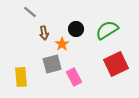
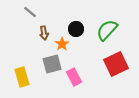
green semicircle: rotated 15 degrees counterclockwise
yellow rectangle: moved 1 px right; rotated 12 degrees counterclockwise
